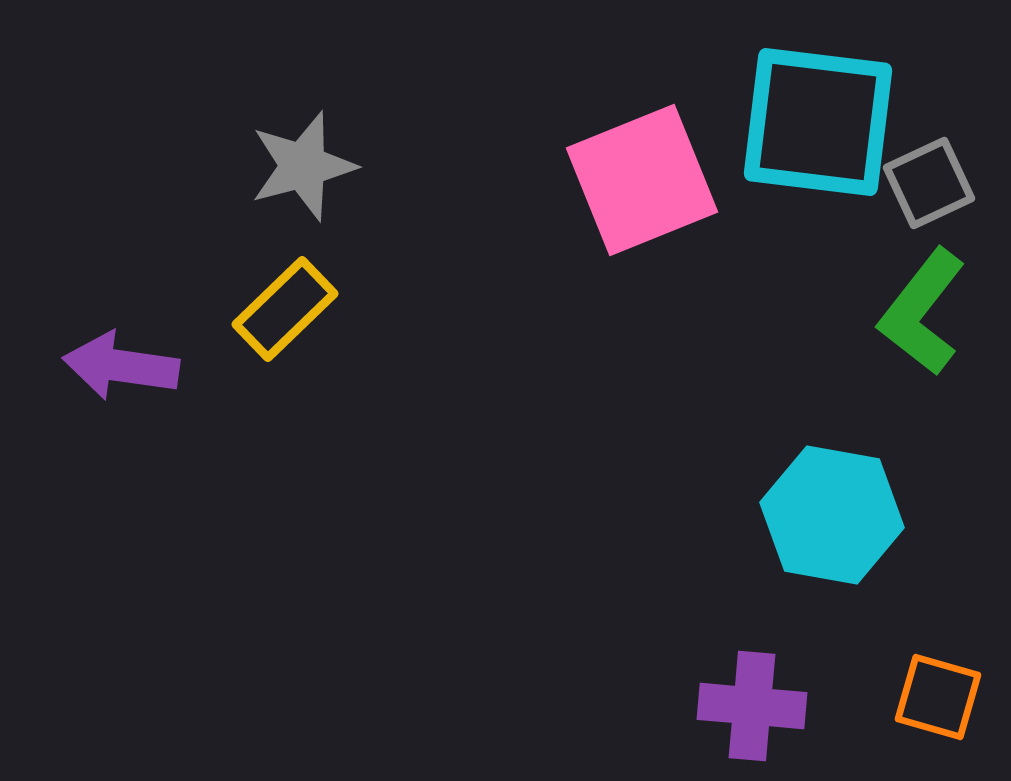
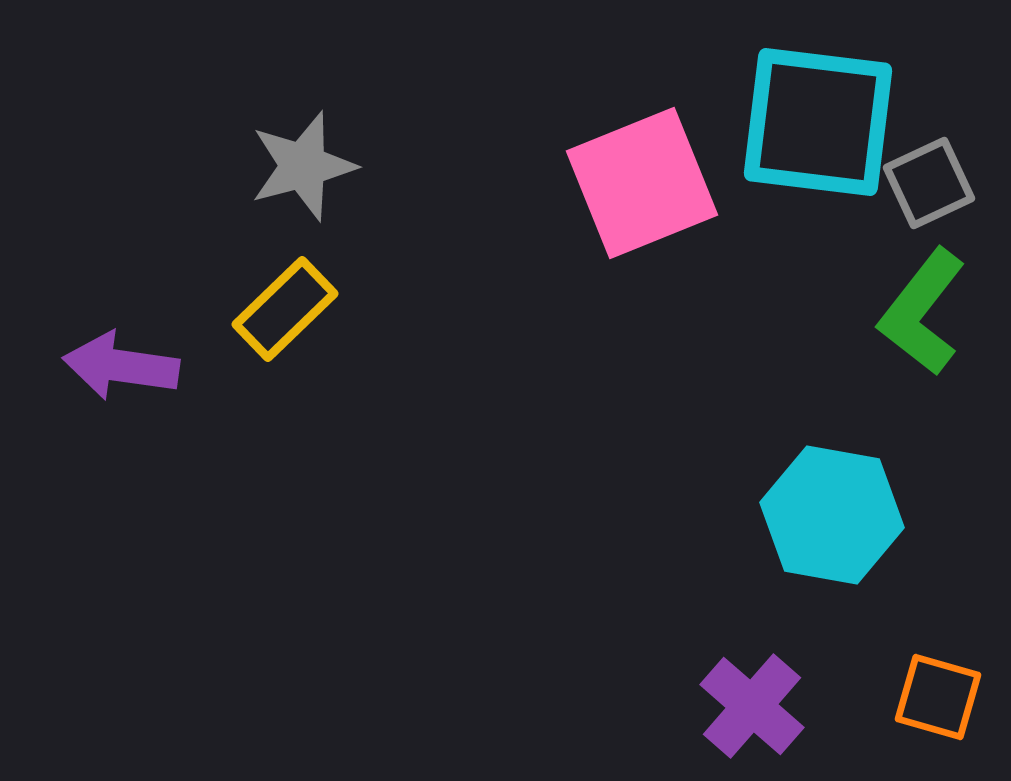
pink square: moved 3 px down
purple cross: rotated 36 degrees clockwise
